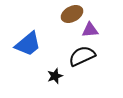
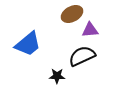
black star: moved 2 px right; rotated 21 degrees clockwise
